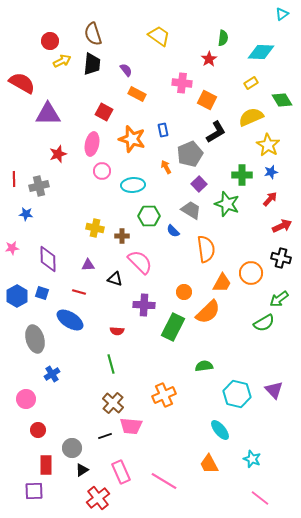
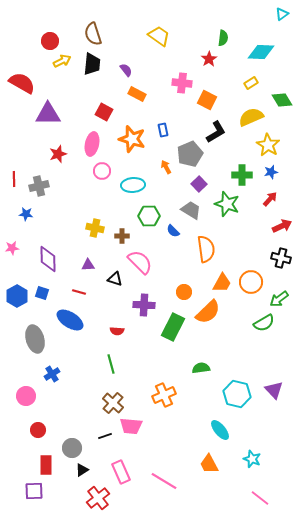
orange circle at (251, 273): moved 9 px down
green semicircle at (204, 366): moved 3 px left, 2 px down
pink circle at (26, 399): moved 3 px up
